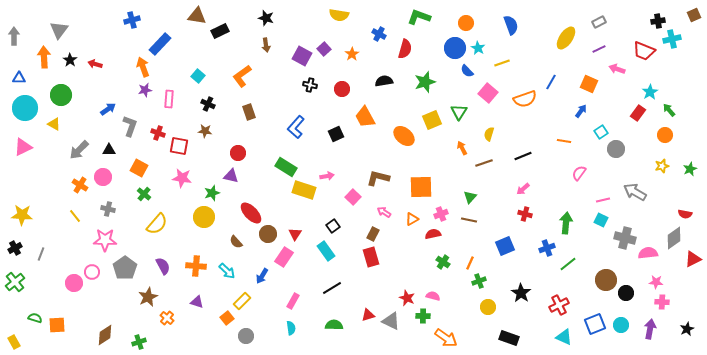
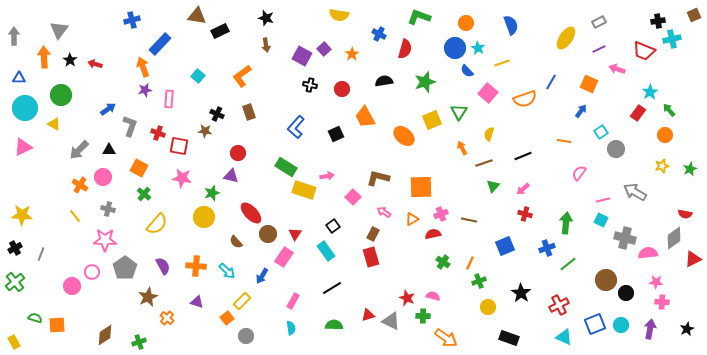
black cross at (208, 104): moved 9 px right, 10 px down
green triangle at (470, 197): moved 23 px right, 11 px up
pink circle at (74, 283): moved 2 px left, 3 px down
